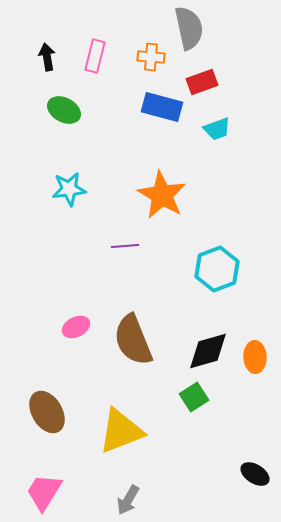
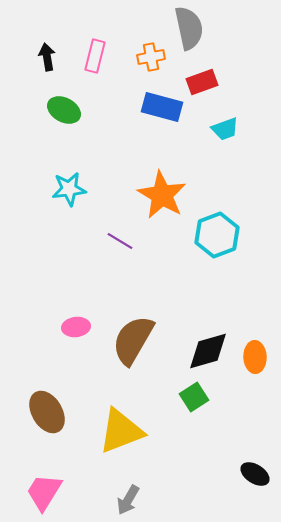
orange cross: rotated 16 degrees counterclockwise
cyan trapezoid: moved 8 px right
purple line: moved 5 px left, 5 px up; rotated 36 degrees clockwise
cyan hexagon: moved 34 px up
pink ellipse: rotated 20 degrees clockwise
brown semicircle: rotated 52 degrees clockwise
